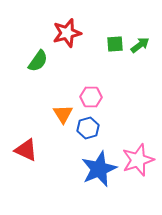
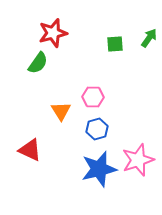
red star: moved 14 px left
green arrow: moved 9 px right, 7 px up; rotated 18 degrees counterclockwise
green semicircle: moved 2 px down
pink hexagon: moved 2 px right
orange triangle: moved 2 px left, 3 px up
blue hexagon: moved 9 px right, 1 px down
red triangle: moved 4 px right
blue star: rotated 9 degrees clockwise
